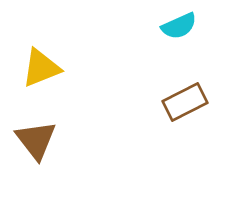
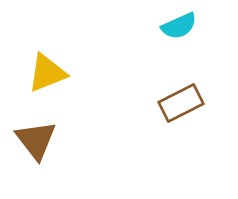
yellow triangle: moved 6 px right, 5 px down
brown rectangle: moved 4 px left, 1 px down
